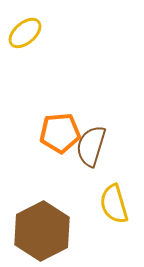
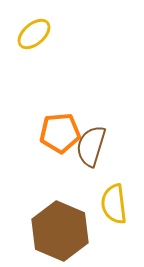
yellow ellipse: moved 9 px right, 1 px down
yellow semicircle: rotated 9 degrees clockwise
brown hexagon: moved 18 px right; rotated 10 degrees counterclockwise
